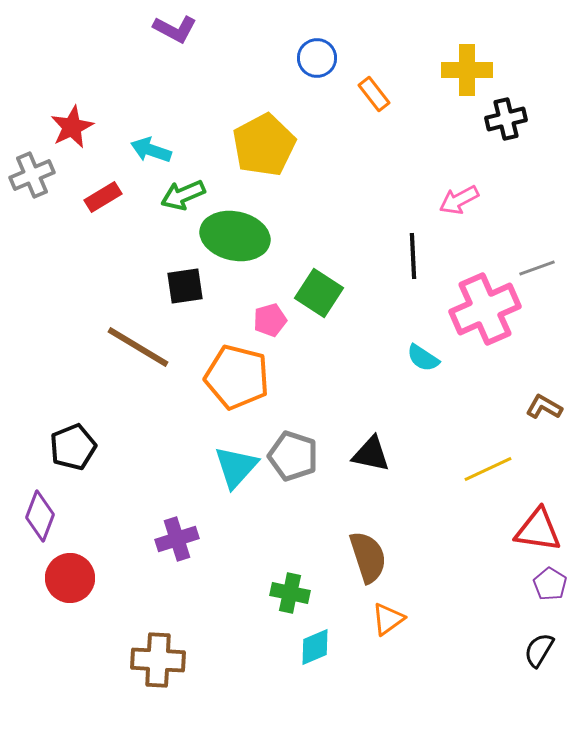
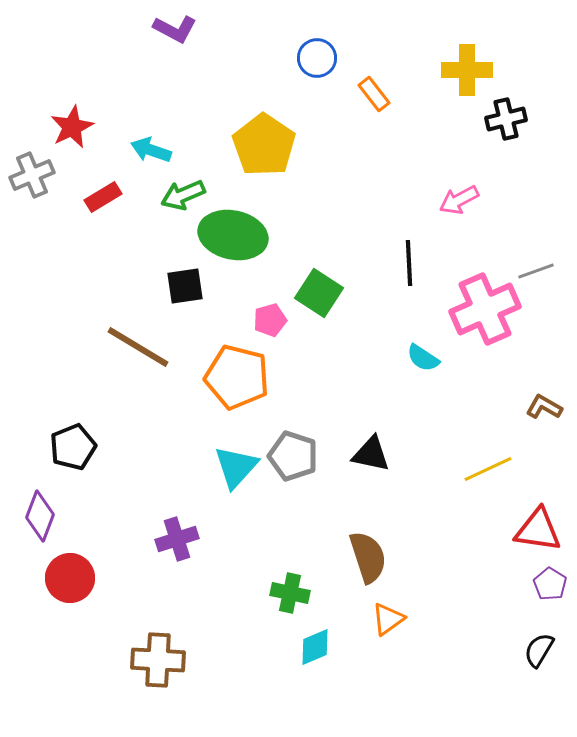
yellow pentagon: rotated 10 degrees counterclockwise
green ellipse: moved 2 px left, 1 px up
black line: moved 4 px left, 7 px down
gray line: moved 1 px left, 3 px down
